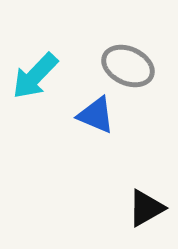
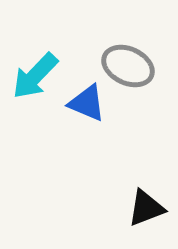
blue triangle: moved 9 px left, 12 px up
black triangle: rotated 9 degrees clockwise
